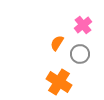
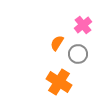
gray circle: moved 2 px left
